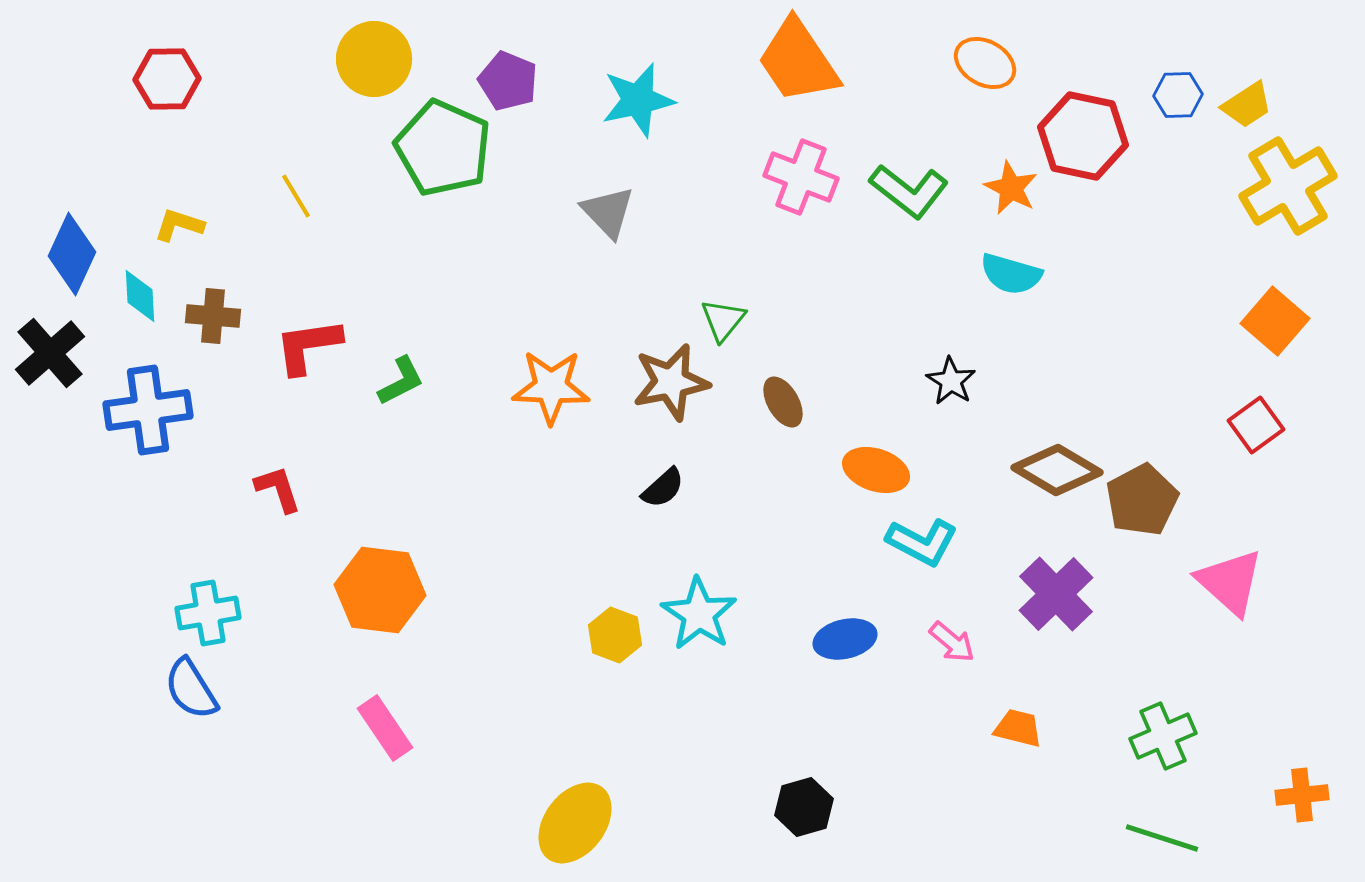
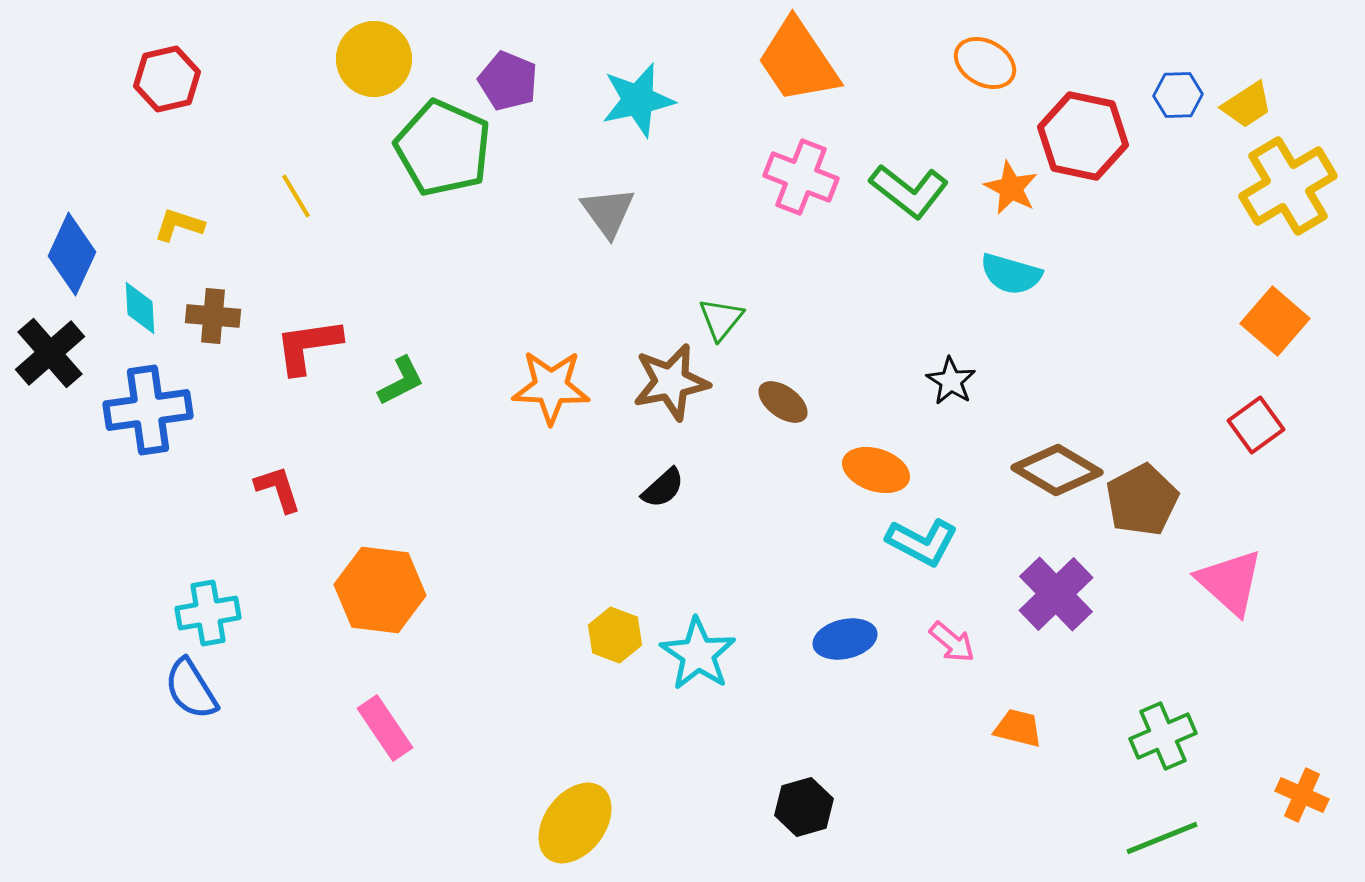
red hexagon at (167, 79): rotated 12 degrees counterclockwise
gray triangle at (608, 212): rotated 8 degrees clockwise
cyan diamond at (140, 296): moved 12 px down
green triangle at (723, 320): moved 2 px left, 1 px up
brown ellipse at (783, 402): rotated 24 degrees counterclockwise
cyan star at (699, 614): moved 1 px left, 40 px down
orange cross at (1302, 795): rotated 30 degrees clockwise
green line at (1162, 838): rotated 40 degrees counterclockwise
